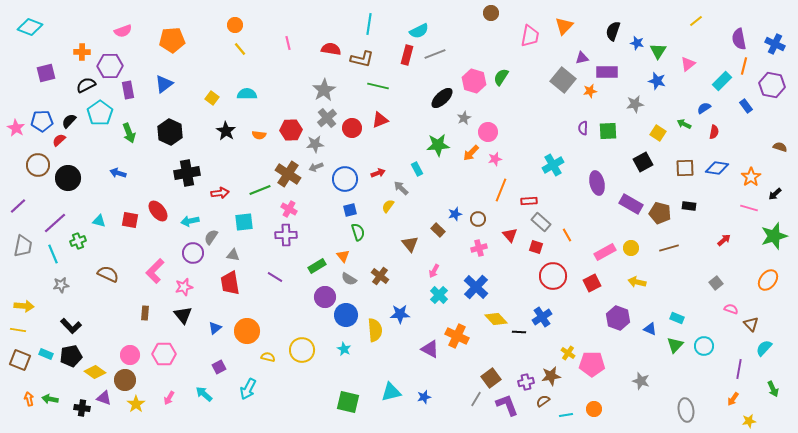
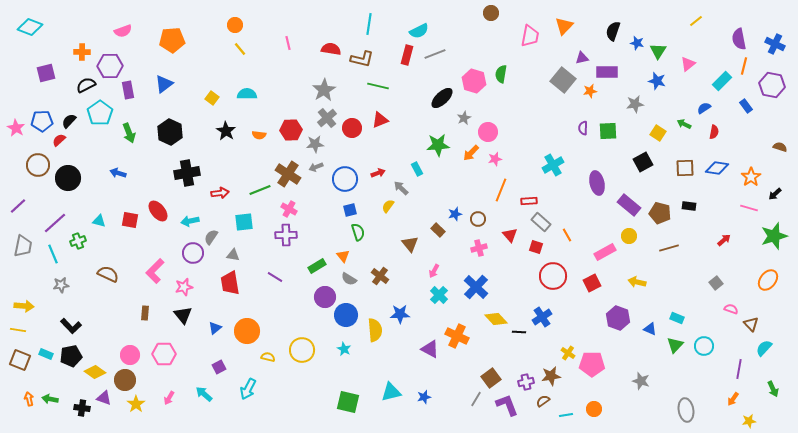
green semicircle at (501, 77): moved 3 px up; rotated 24 degrees counterclockwise
purple rectangle at (631, 204): moved 2 px left, 1 px down; rotated 10 degrees clockwise
yellow circle at (631, 248): moved 2 px left, 12 px up
